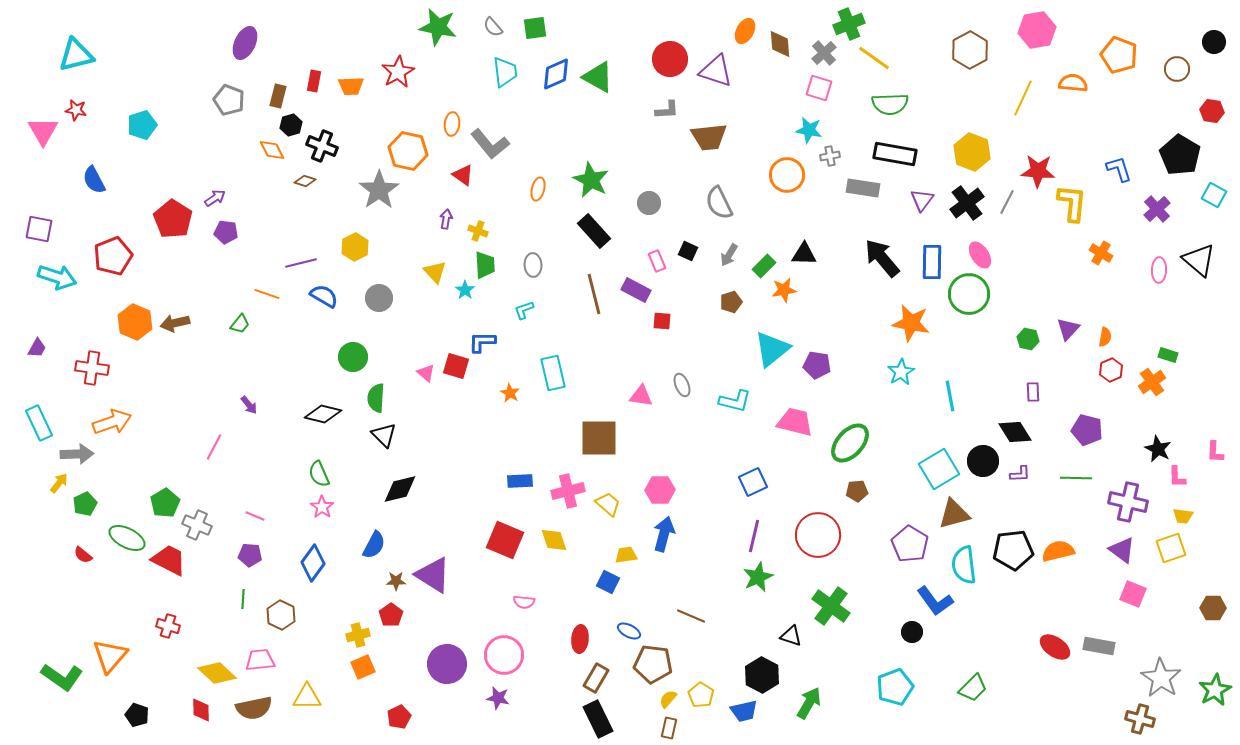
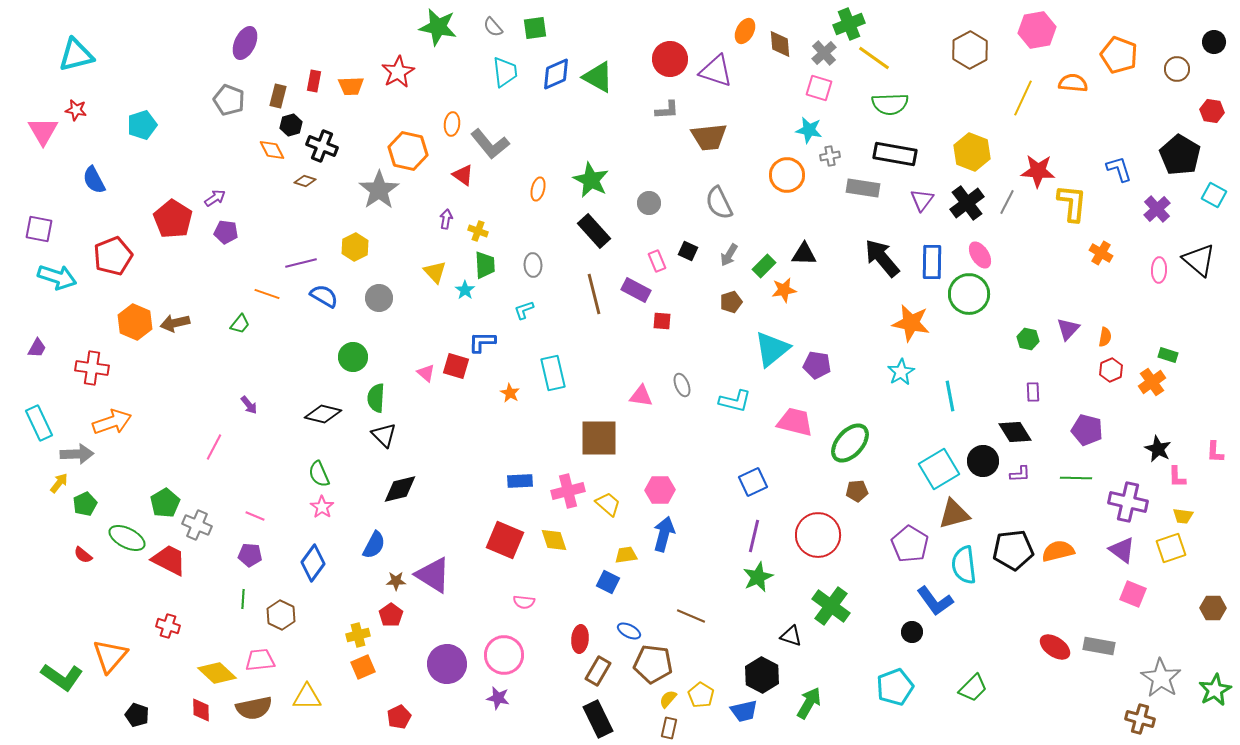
brown rectangle at (596, 678): moved 2 px right, 7 px up
